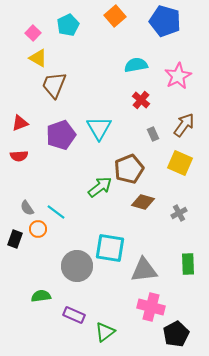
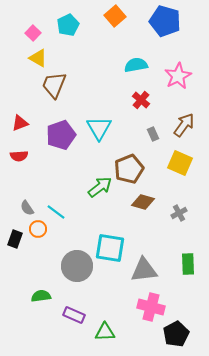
green triangle: rotated 35 degrees clockwise
